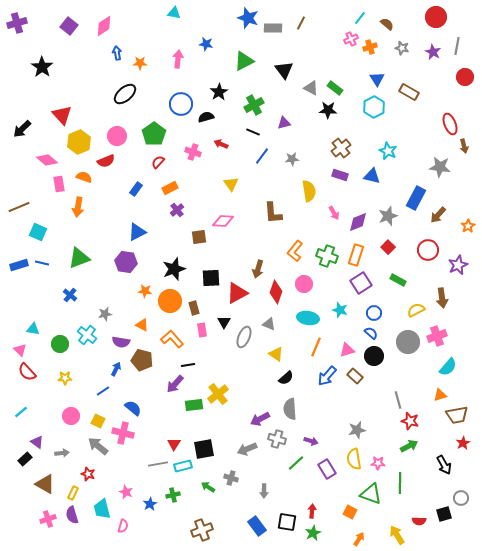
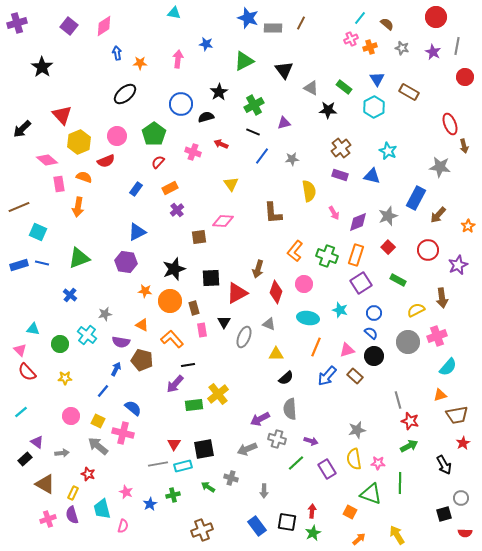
green rectangle at (335, 88): moved 9 px right, 1 px up
yellow triangle at (276, 354): rotated 35 degrees counterclockwise
blue line at (103, 391): rotated 16 degrees counterclockwise
red semicircle at (419, 521): moved 46 px right, 12 px down
orange arrow at (359, 539): rotated 16 degrees clockwise
